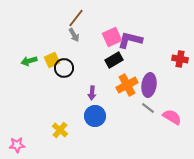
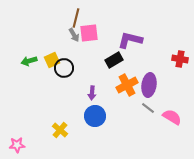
brown line: rotated 24 degrees counterclockwise
pink square: moved 23 px left, 4 px up; rotated 18 degrees clockwise
